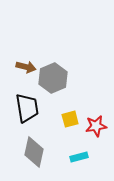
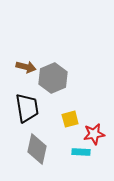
red star: moved 2 px left, 8 px down
gray diamond: moved 3 px right, 3 px up
cyan rectangle: moved 2 px right, 5 px up; rotated 18 degrees clockwise
